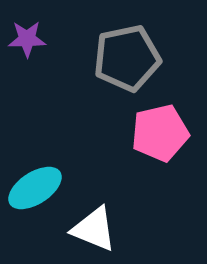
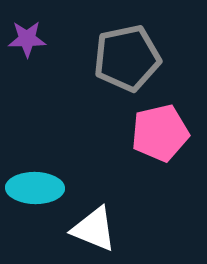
cyan ellipse: rotated 34 degrees clockwise
